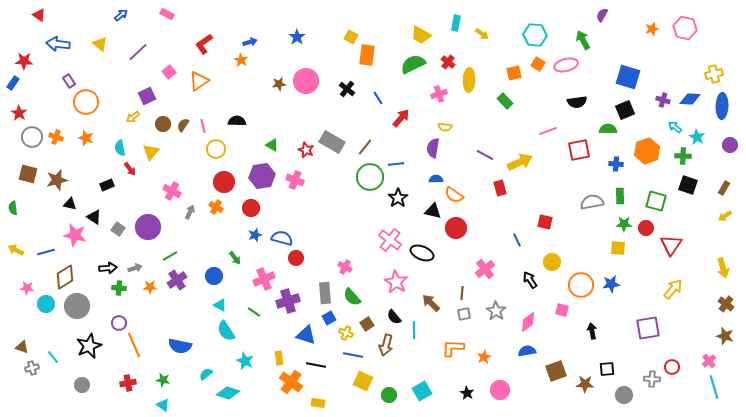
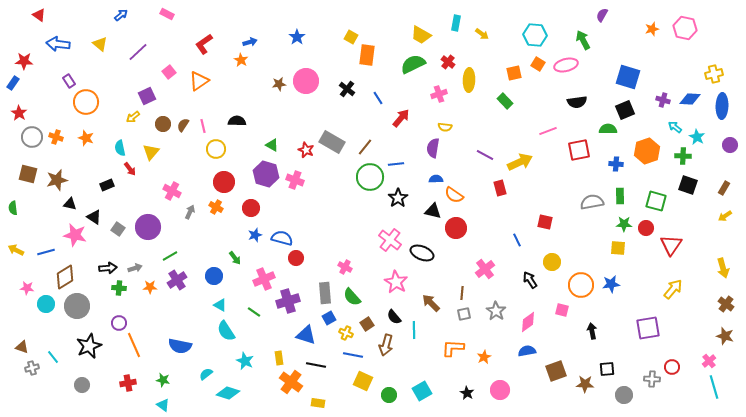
purple hexagon at (262, 176): moved 4 px right, 2 px up; rotated 25 degrees clockwise
